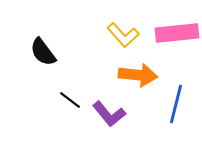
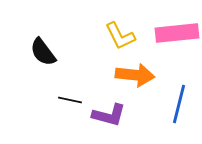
yellow L-shape: moved 3 px left, 1 px down; rotated 16 degrees clockwise
orange arrow: moved 3 px left
black line: rotated 25 degrees counterclockwise
blue line: moved 3 px right
purple L-shape: moved 1 px down; rotated 36 degrees counterclockwise
